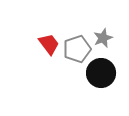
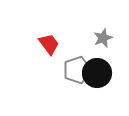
gray pentagon: moved 21 px down
black circle: moved 4 px left
